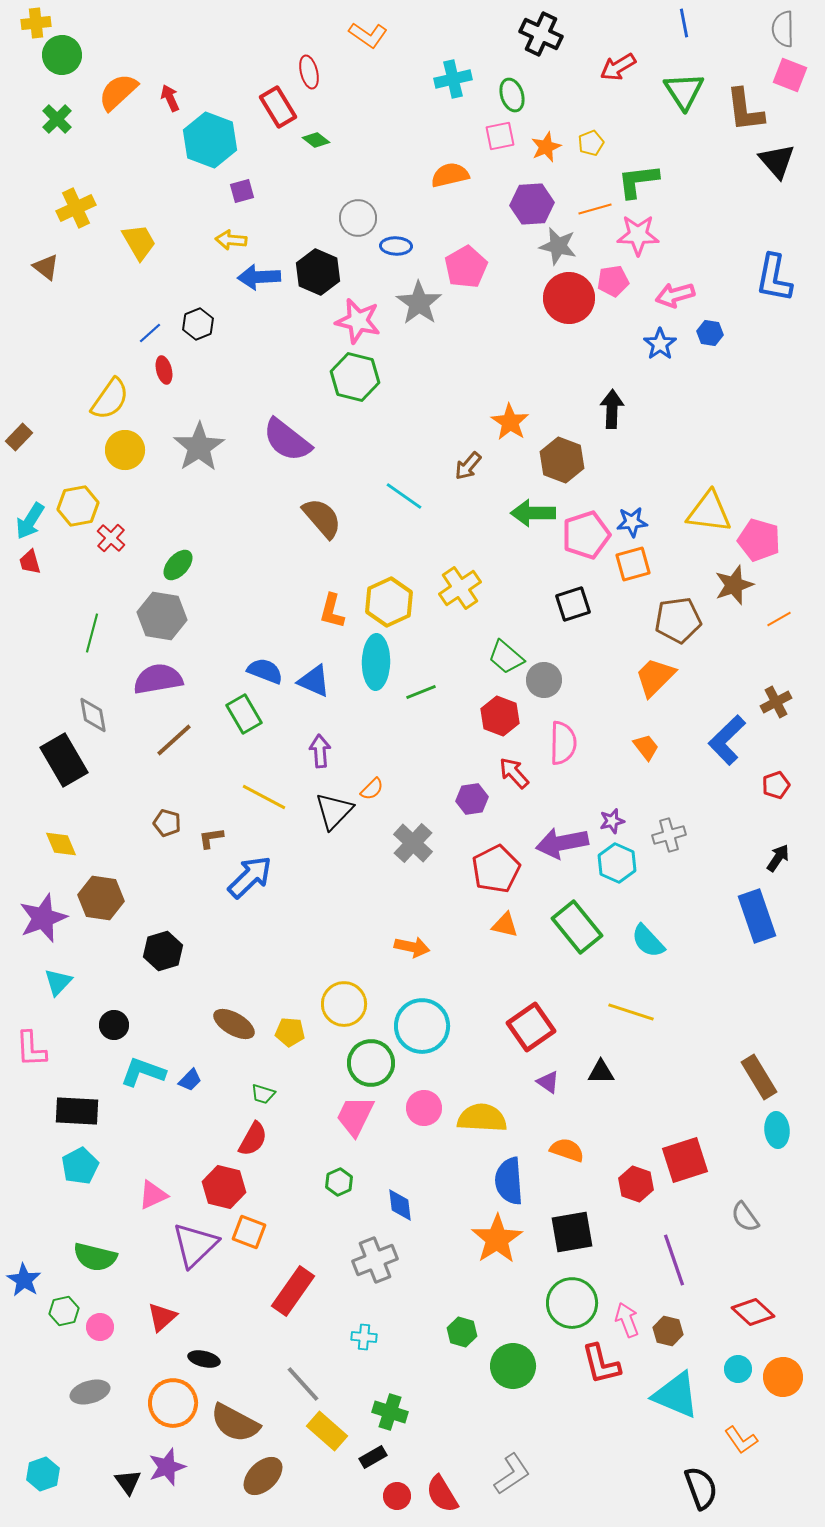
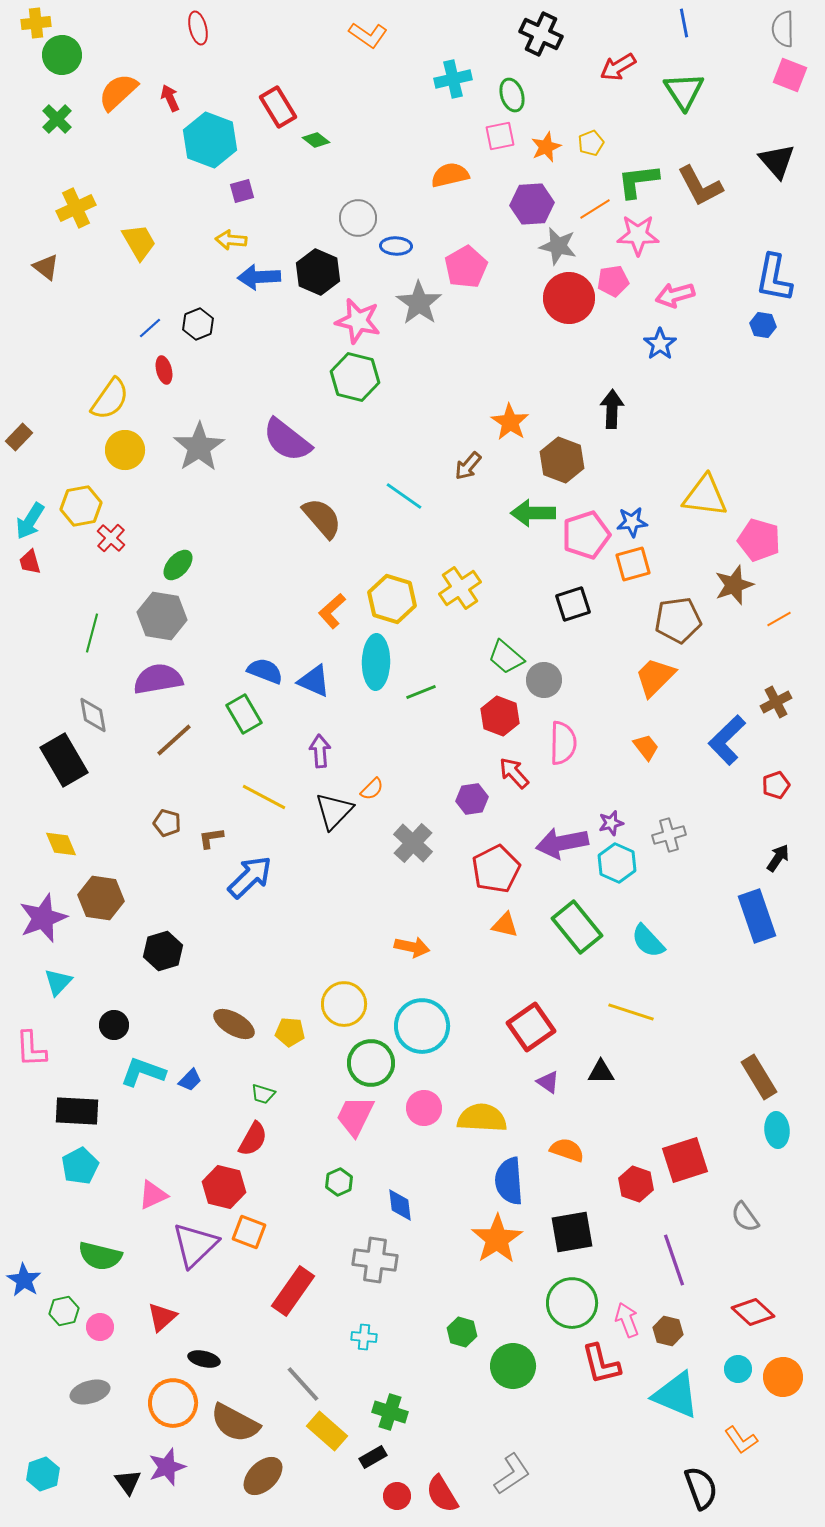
red ellipse at (309, 72): moved 111 px left, 44 px up
brown L-shape at (745, 110): moved 45 px left, 76 px down; rotated 21 degrees counterclockwise
orange line at (595, 209): rotated 16 degrees counterclockwise
blue line at (150, 333): moved 5 px up
blue hexagon at (710, 333): moved 53 px right, 8 px up
yellow hexagon at (78, 506): moved 3 px right
yellow triangle at (709, 512): moved 4 px left, 16 px up
yellow hexagon at (389, 602): moved 3 px right, 3 px up; rotated 18 degrees counterclockwise
orange L-shape at (332, 611): rotated 33 degrees clockwise
purple star at (612, 821): moved 1 px left, 2 px down
green semicircle at (95, 1257): moved 5 px right, 1 px up
gray cross at (375, 1260): rotated 30 degrees clockwise
